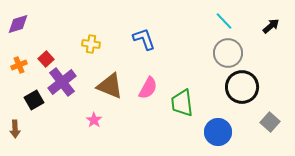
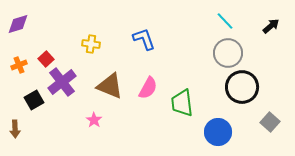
cyan line: moved 1 px right
